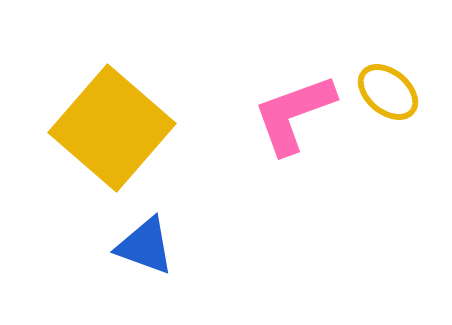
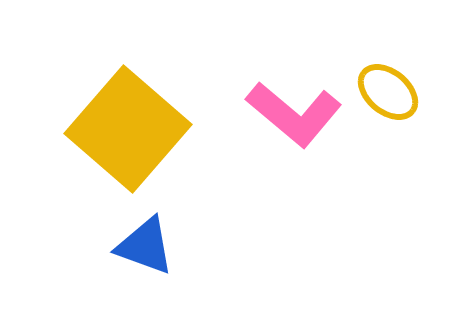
pink L-shape: rotated 120 degrees counterclockwise
yellow square: moved 16 px right, 1 px down
